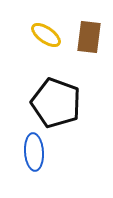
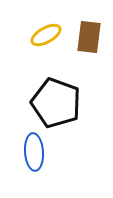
yellow ellipse: rotated 64 degrees counterclockwise
